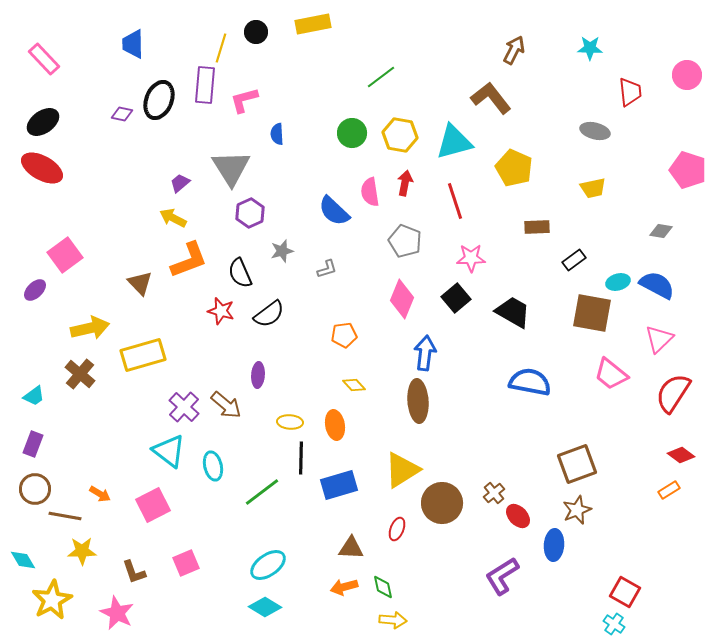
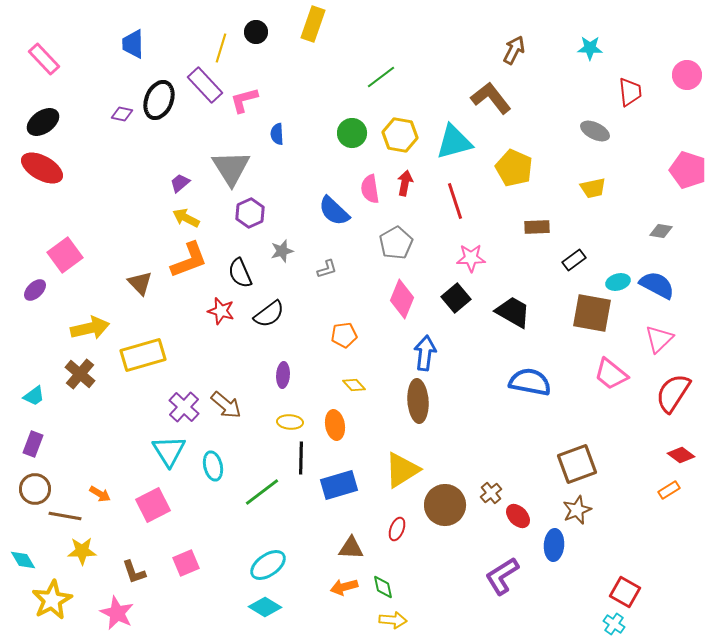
yellow rectangle at (313, 24): rotated 60 degrees counterclockwise
purple rectangle at (205, 85): rotated 48 degrees counterclockwise
gray ellipse at (595, 131): rotated 12 degrees clockwise
pink semicircle at (370, 192): moved 3 px up
yellow arrow at (173, 218): moved 13 px right
gray pentagon at (405, 241): moved 9 px left, 2 px down; rotated 20 degrees clockwise
purple ellipse at (258, 375): moved 25 px right
cyan triangle at (169, 451): rotated 21 degrees clockwise
brown cross at (494, 493): moved 3 px left
brown circle at (442, 503): moved 3 px right, 2 px down
